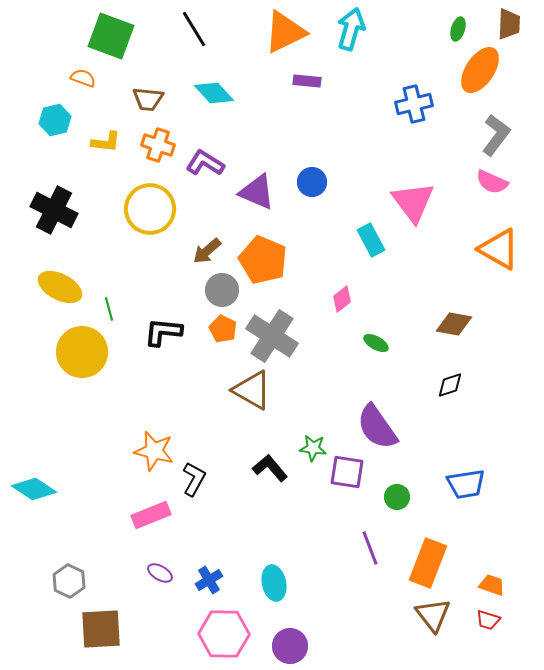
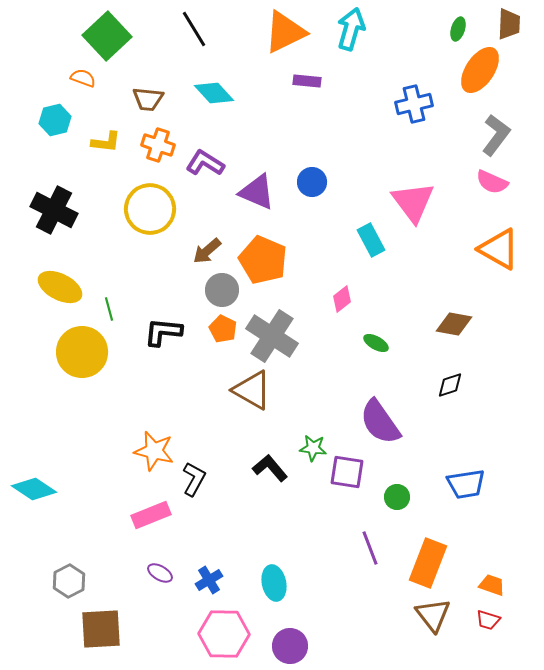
green square at (111, 36): moved 4 px left; rotated 27 degrees clockwise
purple semicircle at (377, 427): moved 3 px right, 5 px up
gray hexagon at (69, 581): rotated 8 degrees clockwise
